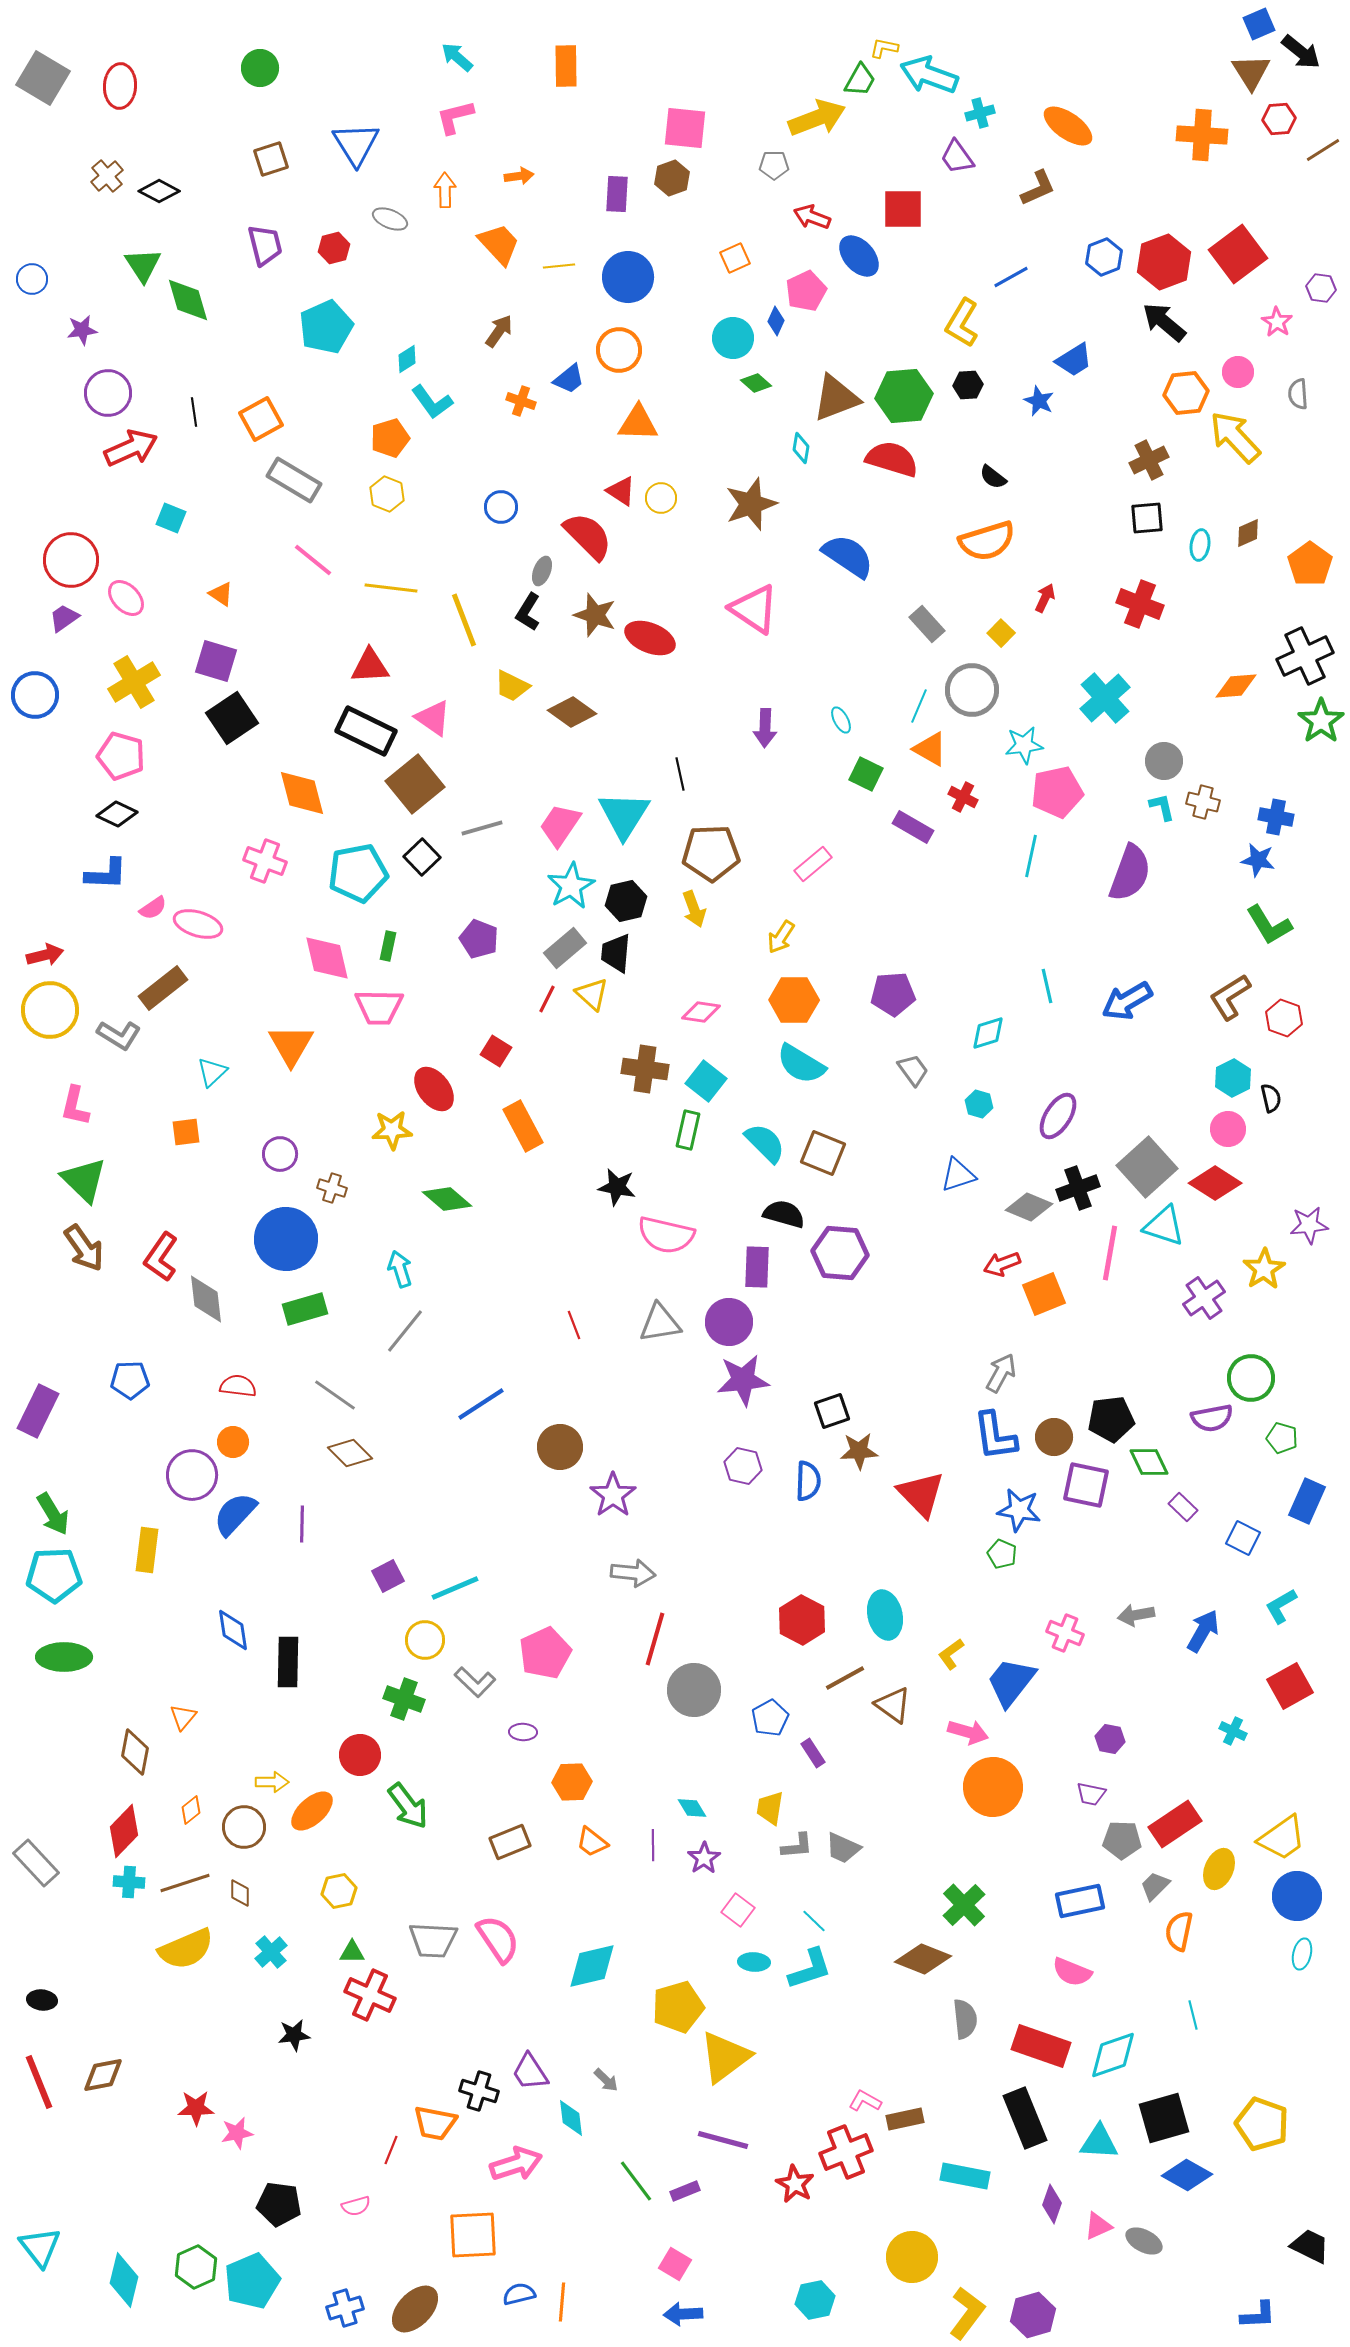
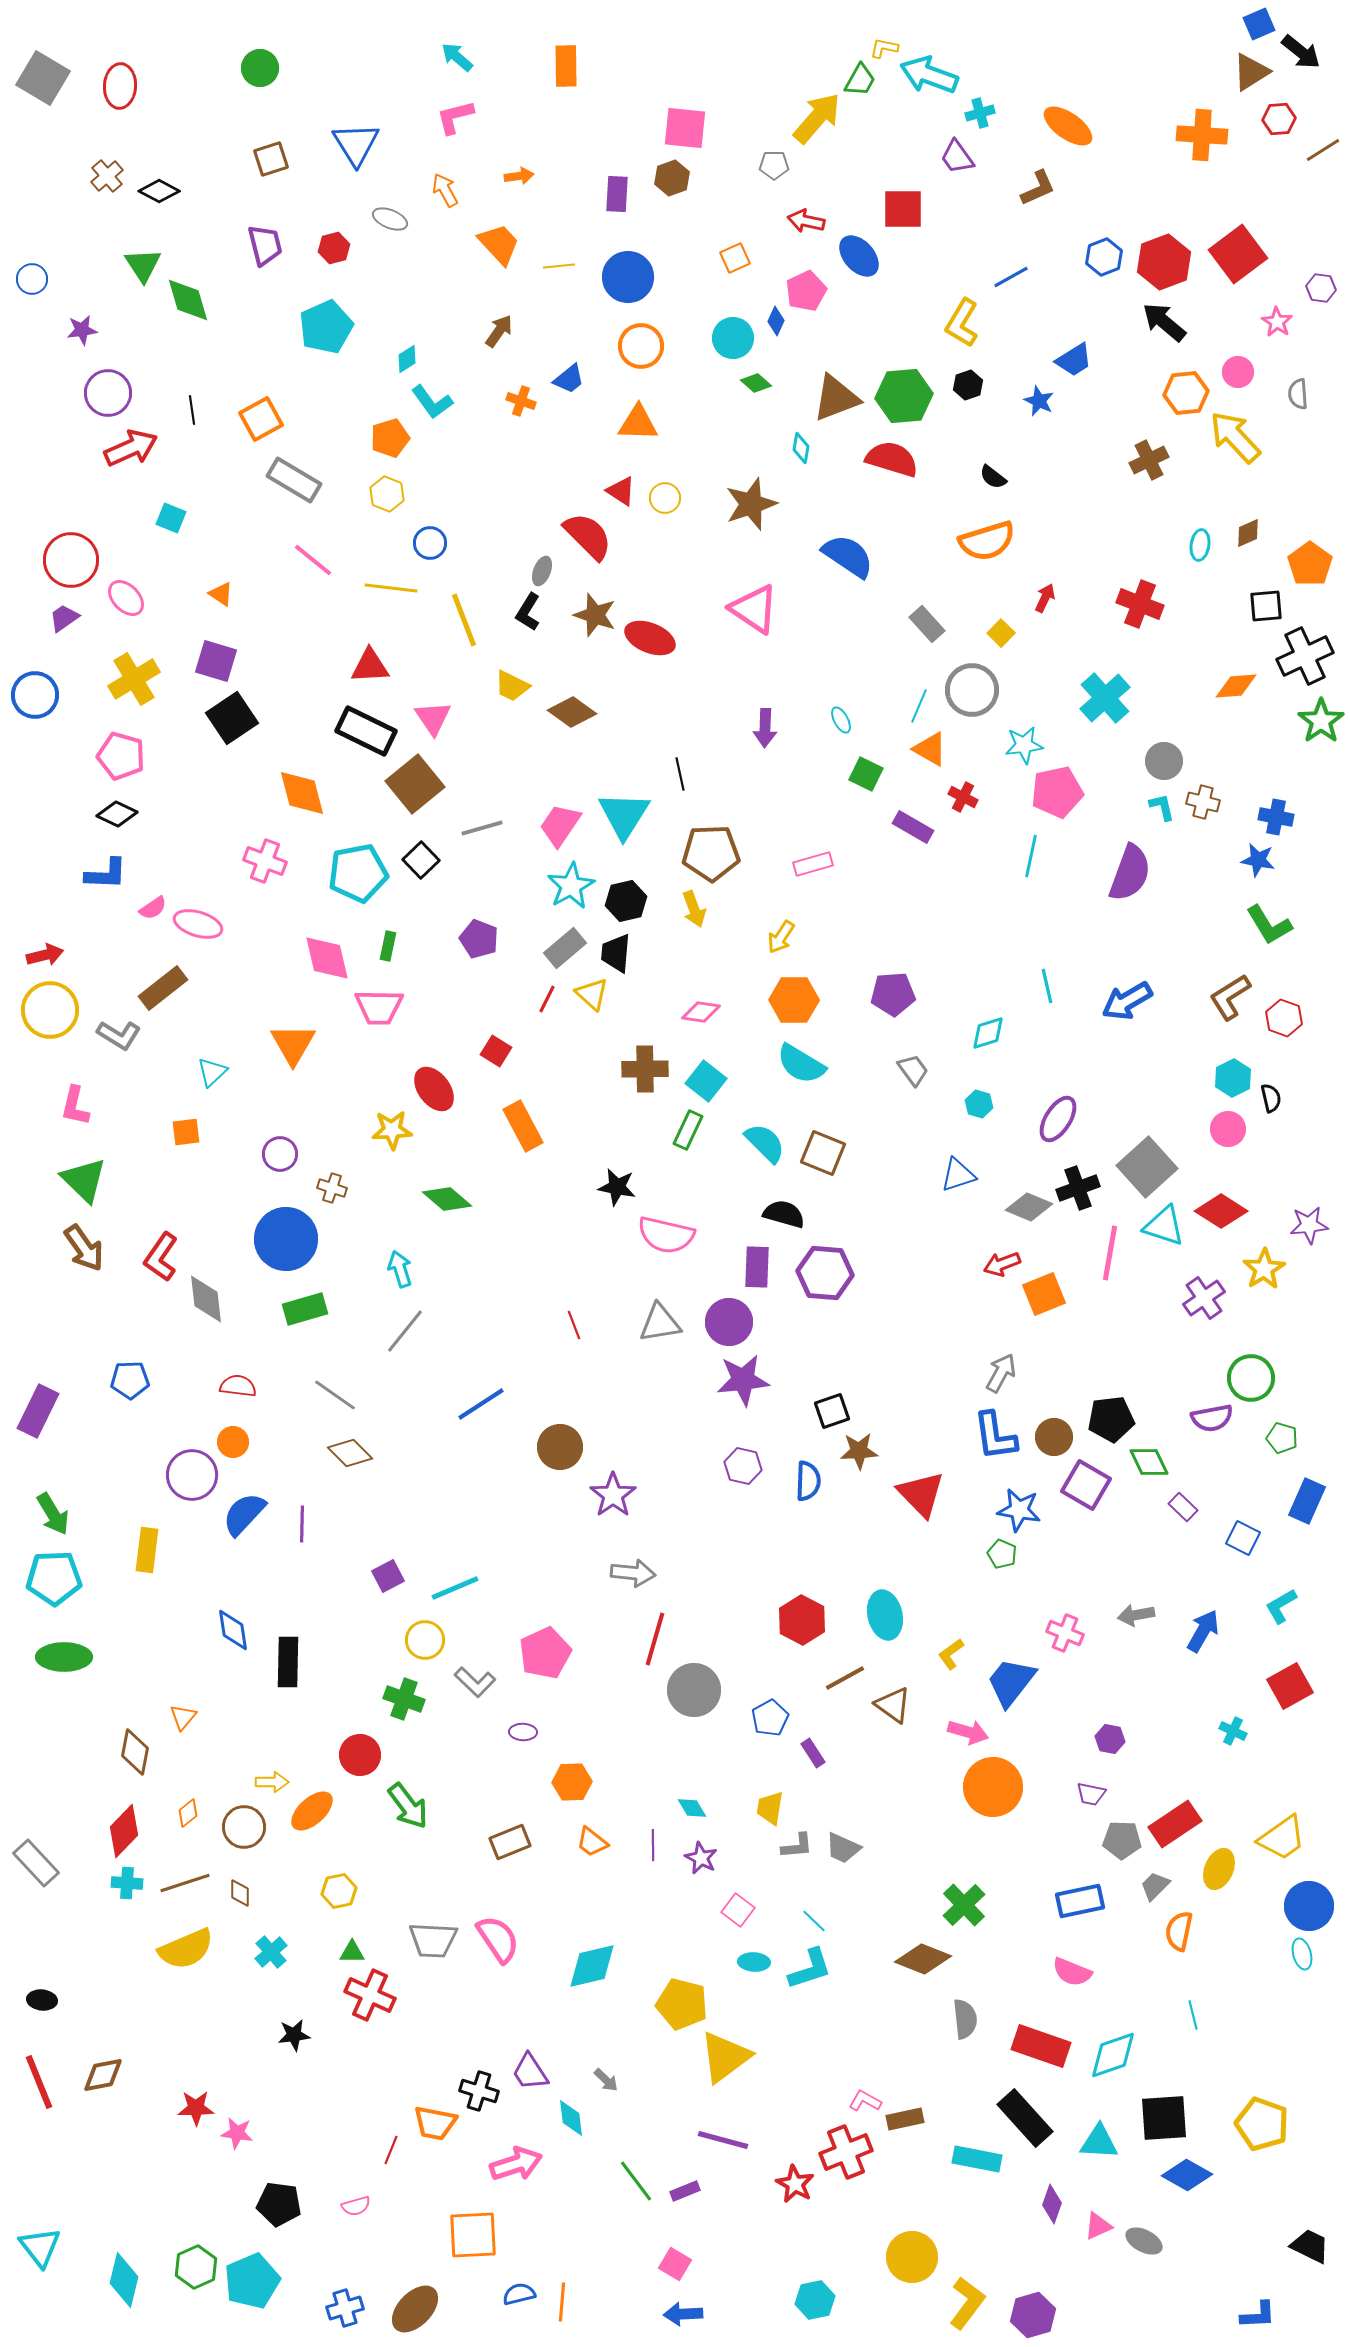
brown triangle at (1251, 72): rotated 30 degrees clockwise
yellow arrow at (817, 118): rotated 28 degrees counterclockwise
orange arrow at (445, 190): rotated 28 degrees counterclockwise
red arrow at (812, 217): moved 6 px left, 4 px down; rotated 9 degrees counterclockwise
orange circle at (619, 350): moved 22 px right, 4 px up
black hexagon at (968, 385): rotated 16 degrees counterclockwise
black line at (194, 412): moved 2 px left, 2 px up
yellow circle at (661, 498): moved 4 px right
blue circle at (501, 507): moved 71 px left, 36 px down
black square at (1147, 518): moved 119 px right, 88 px down
yellow cross at (134, 682): moved 3 px up
pink triangle at (433, 718): rotated 21 degrees clockwise
black square at (422, 857): moved 1 px left, 3 px down
pink rectangle at (813, 864): rotated 24 degrees clockwise
orange triangle at (291, 1045): moved 2 px right, 1 px up
brown cross at (645, 1069): rotated 9 degrees counterclockwise
purple ellipse at (1058, 1116): moved 3 px down
green rectangle at (688, 1130): rotated 12 degrees clockwise
red diamond at (1215, 1183): moved 6 px right, 28 px down
purple hexagon at (840, 1253): moved 15 px left, 20 px down
purple square at (1086, 1485): rotated 18 degrees clockwise
blue semicircle at (235, 1514): moved 9 px right
cyan pentagon at (54, 1575): moved 3 px down
orange diamond at (191, 1810): moved 3 px left, 3 px down
purple star at (704, 1858): moved 3 px left; rotated 12 degrees counterclockwise
cyan cross at (129, 1882): moved 2 px left, 1 px down
blue circle at (1297, 1896): moved 12 px right, 10 px down
cyan ellipse at (1302, 1954): rotated 28 degrees counterclockwise
yellow pentagon at (678, 2007): moved 4 px right, 3 px up; rotated 30 degrees clockwise
black rectangle at (1025, 2118): rotated 20 degrees counterclockwise
black square at (1164, 2118): rotated 12 degrees clockwise
pink star at (237, 2133): rotated 20 degrees clockwise
cyan rectangle at (965, 2176): moved 12 px right, 17 px up
yellow L-shape at (967, 2313): moved 10 px up
